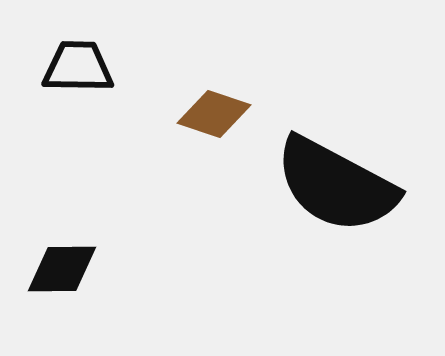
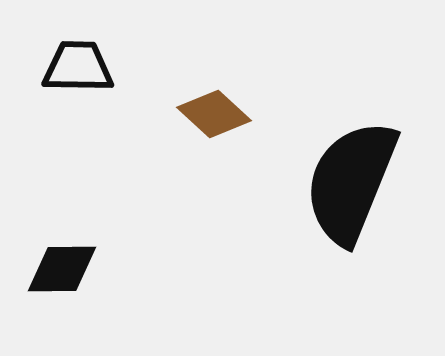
brown diamond: rotated 24 degrees clockwise
black semicircle: moved 15 px right, 3 px up; rotated 84 degrees clockwise
